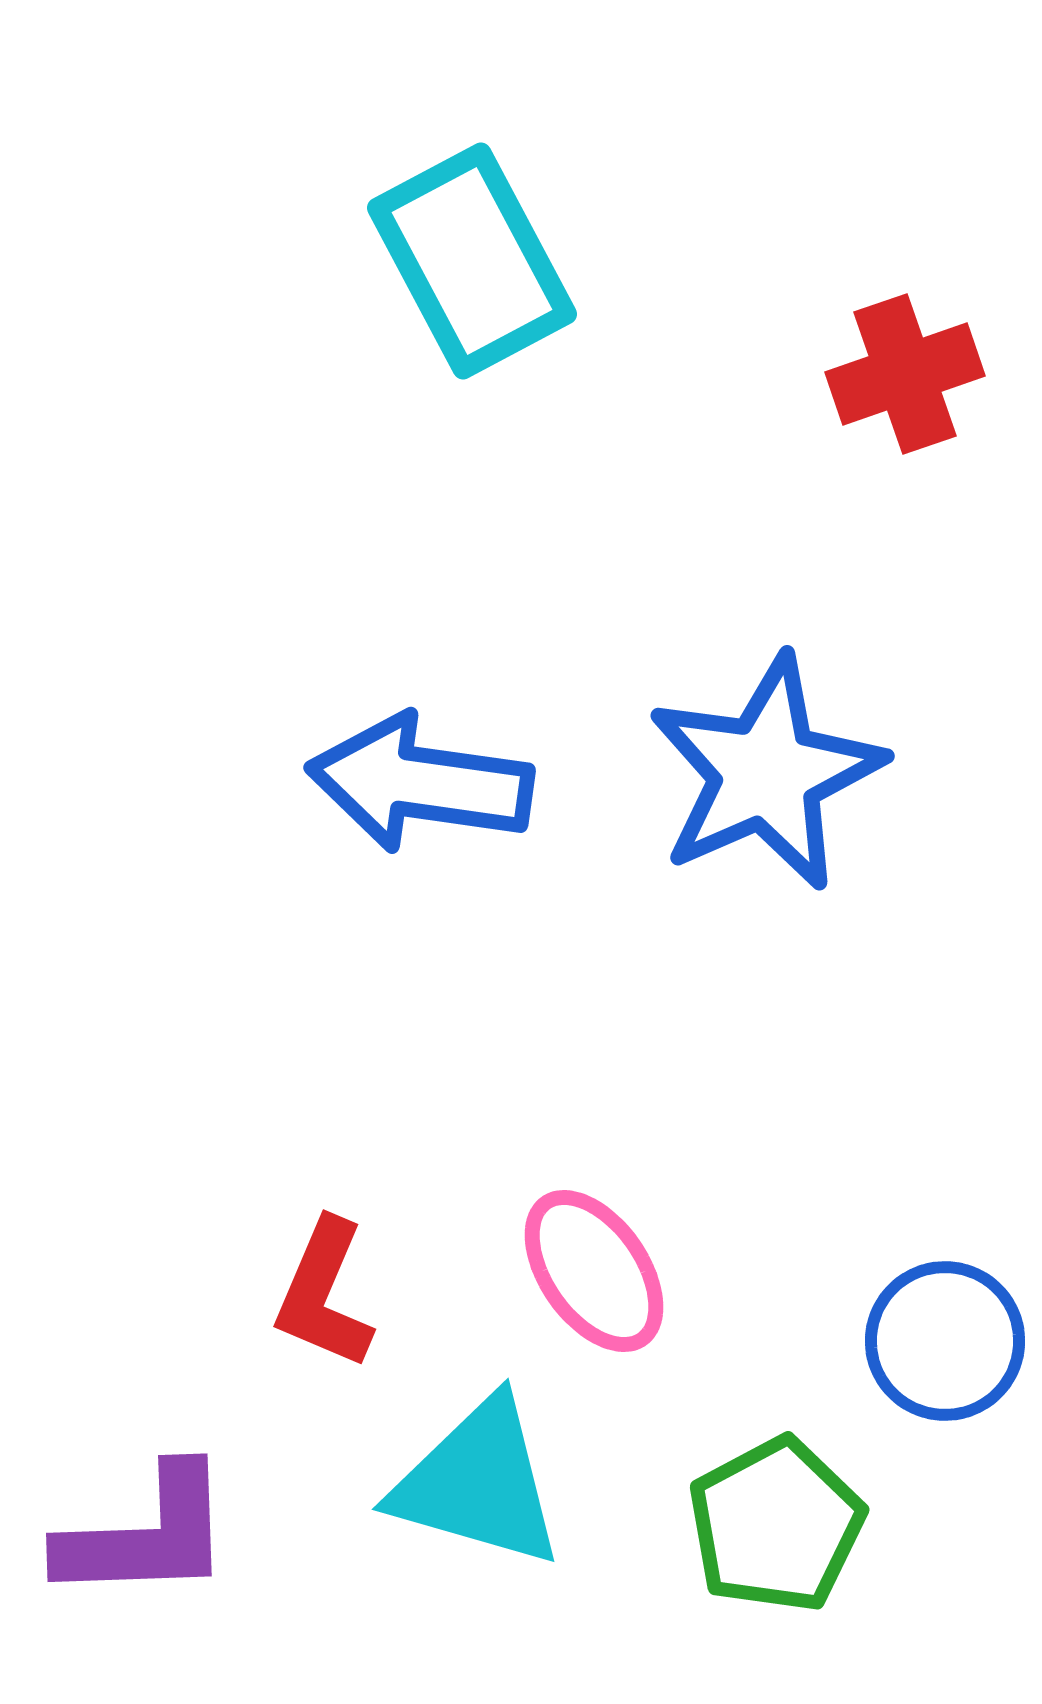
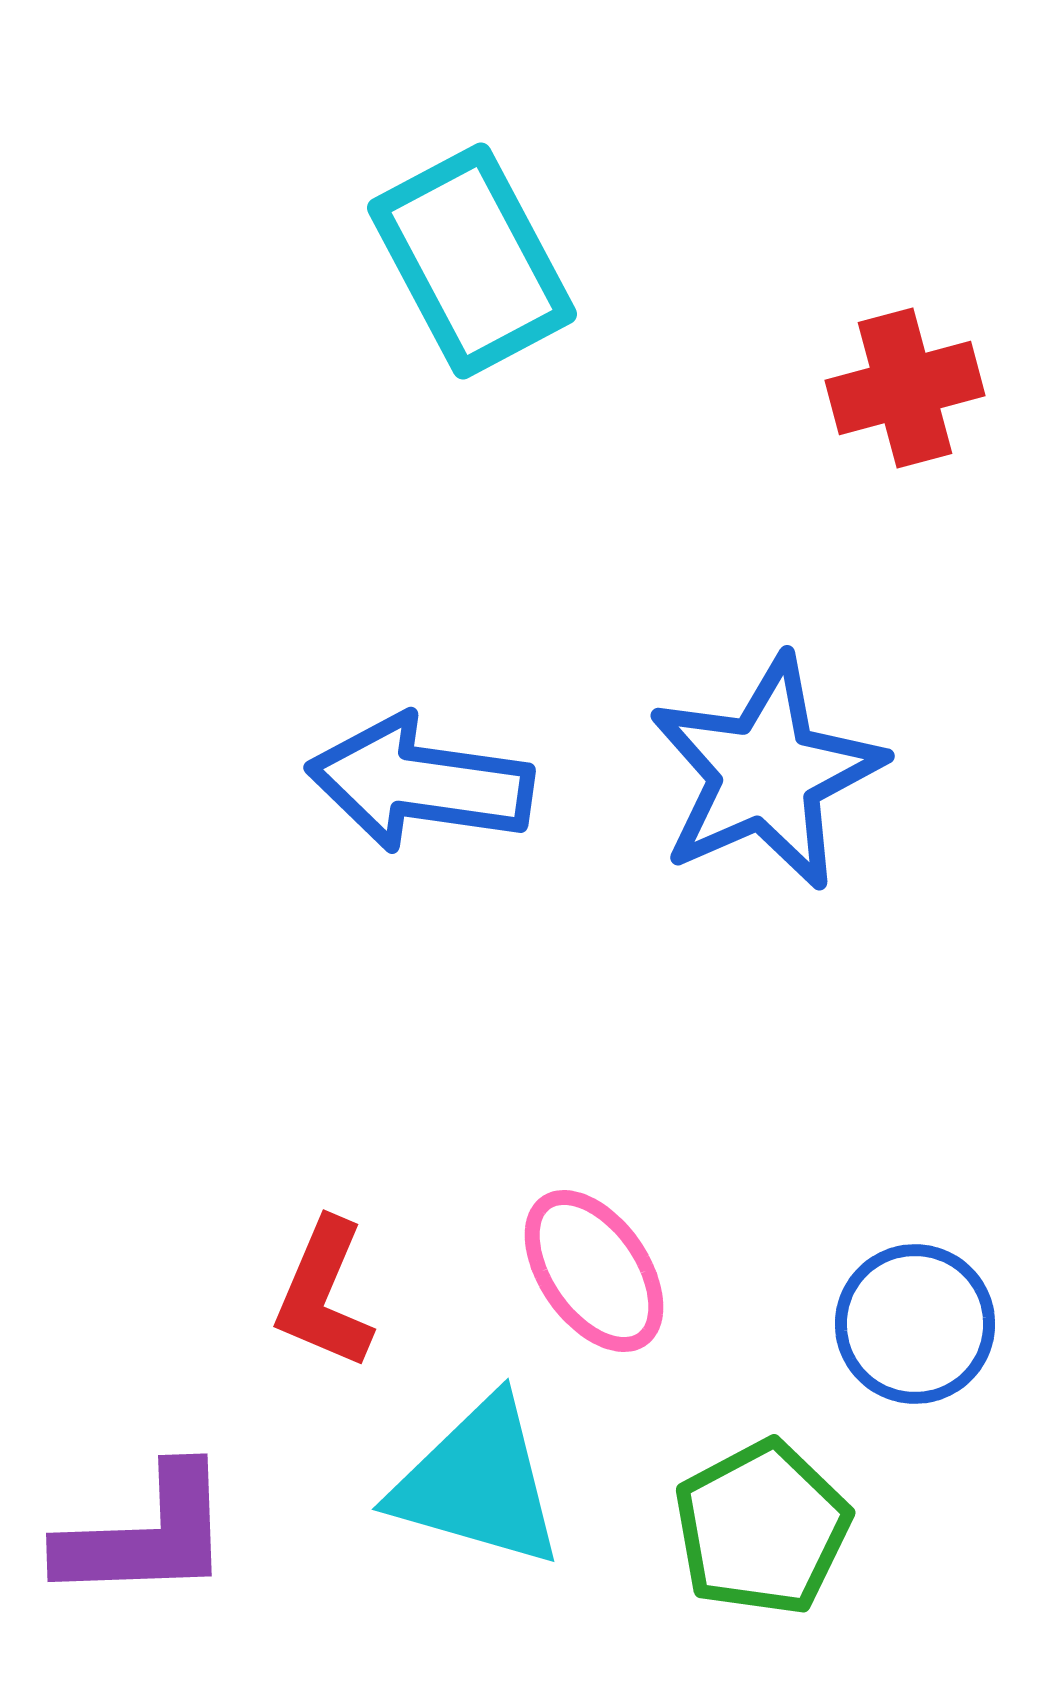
red cross: moved 14 px down; rotated 4 degrees clockwise
blue circle: moved 30 px left, 17 px up
green pentagon: moved 14 px left, 3 px down
